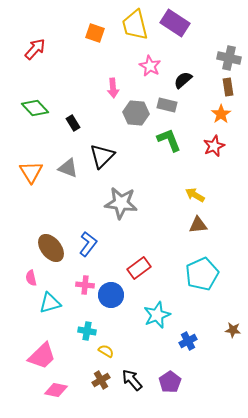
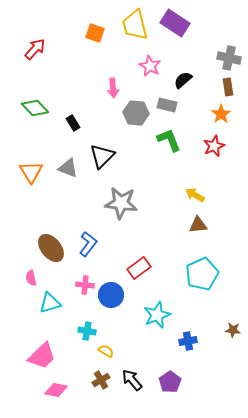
blue cross: rotated 18 degrees clockwise
